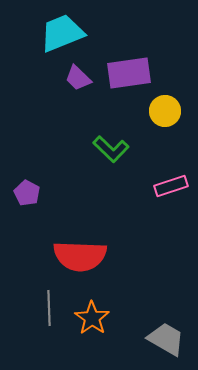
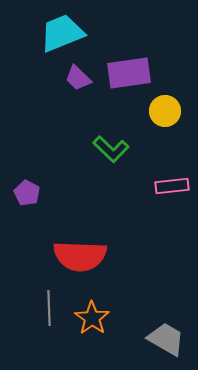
pink rectangle: moved 1 px right; rotated 12 degrees clockwise
